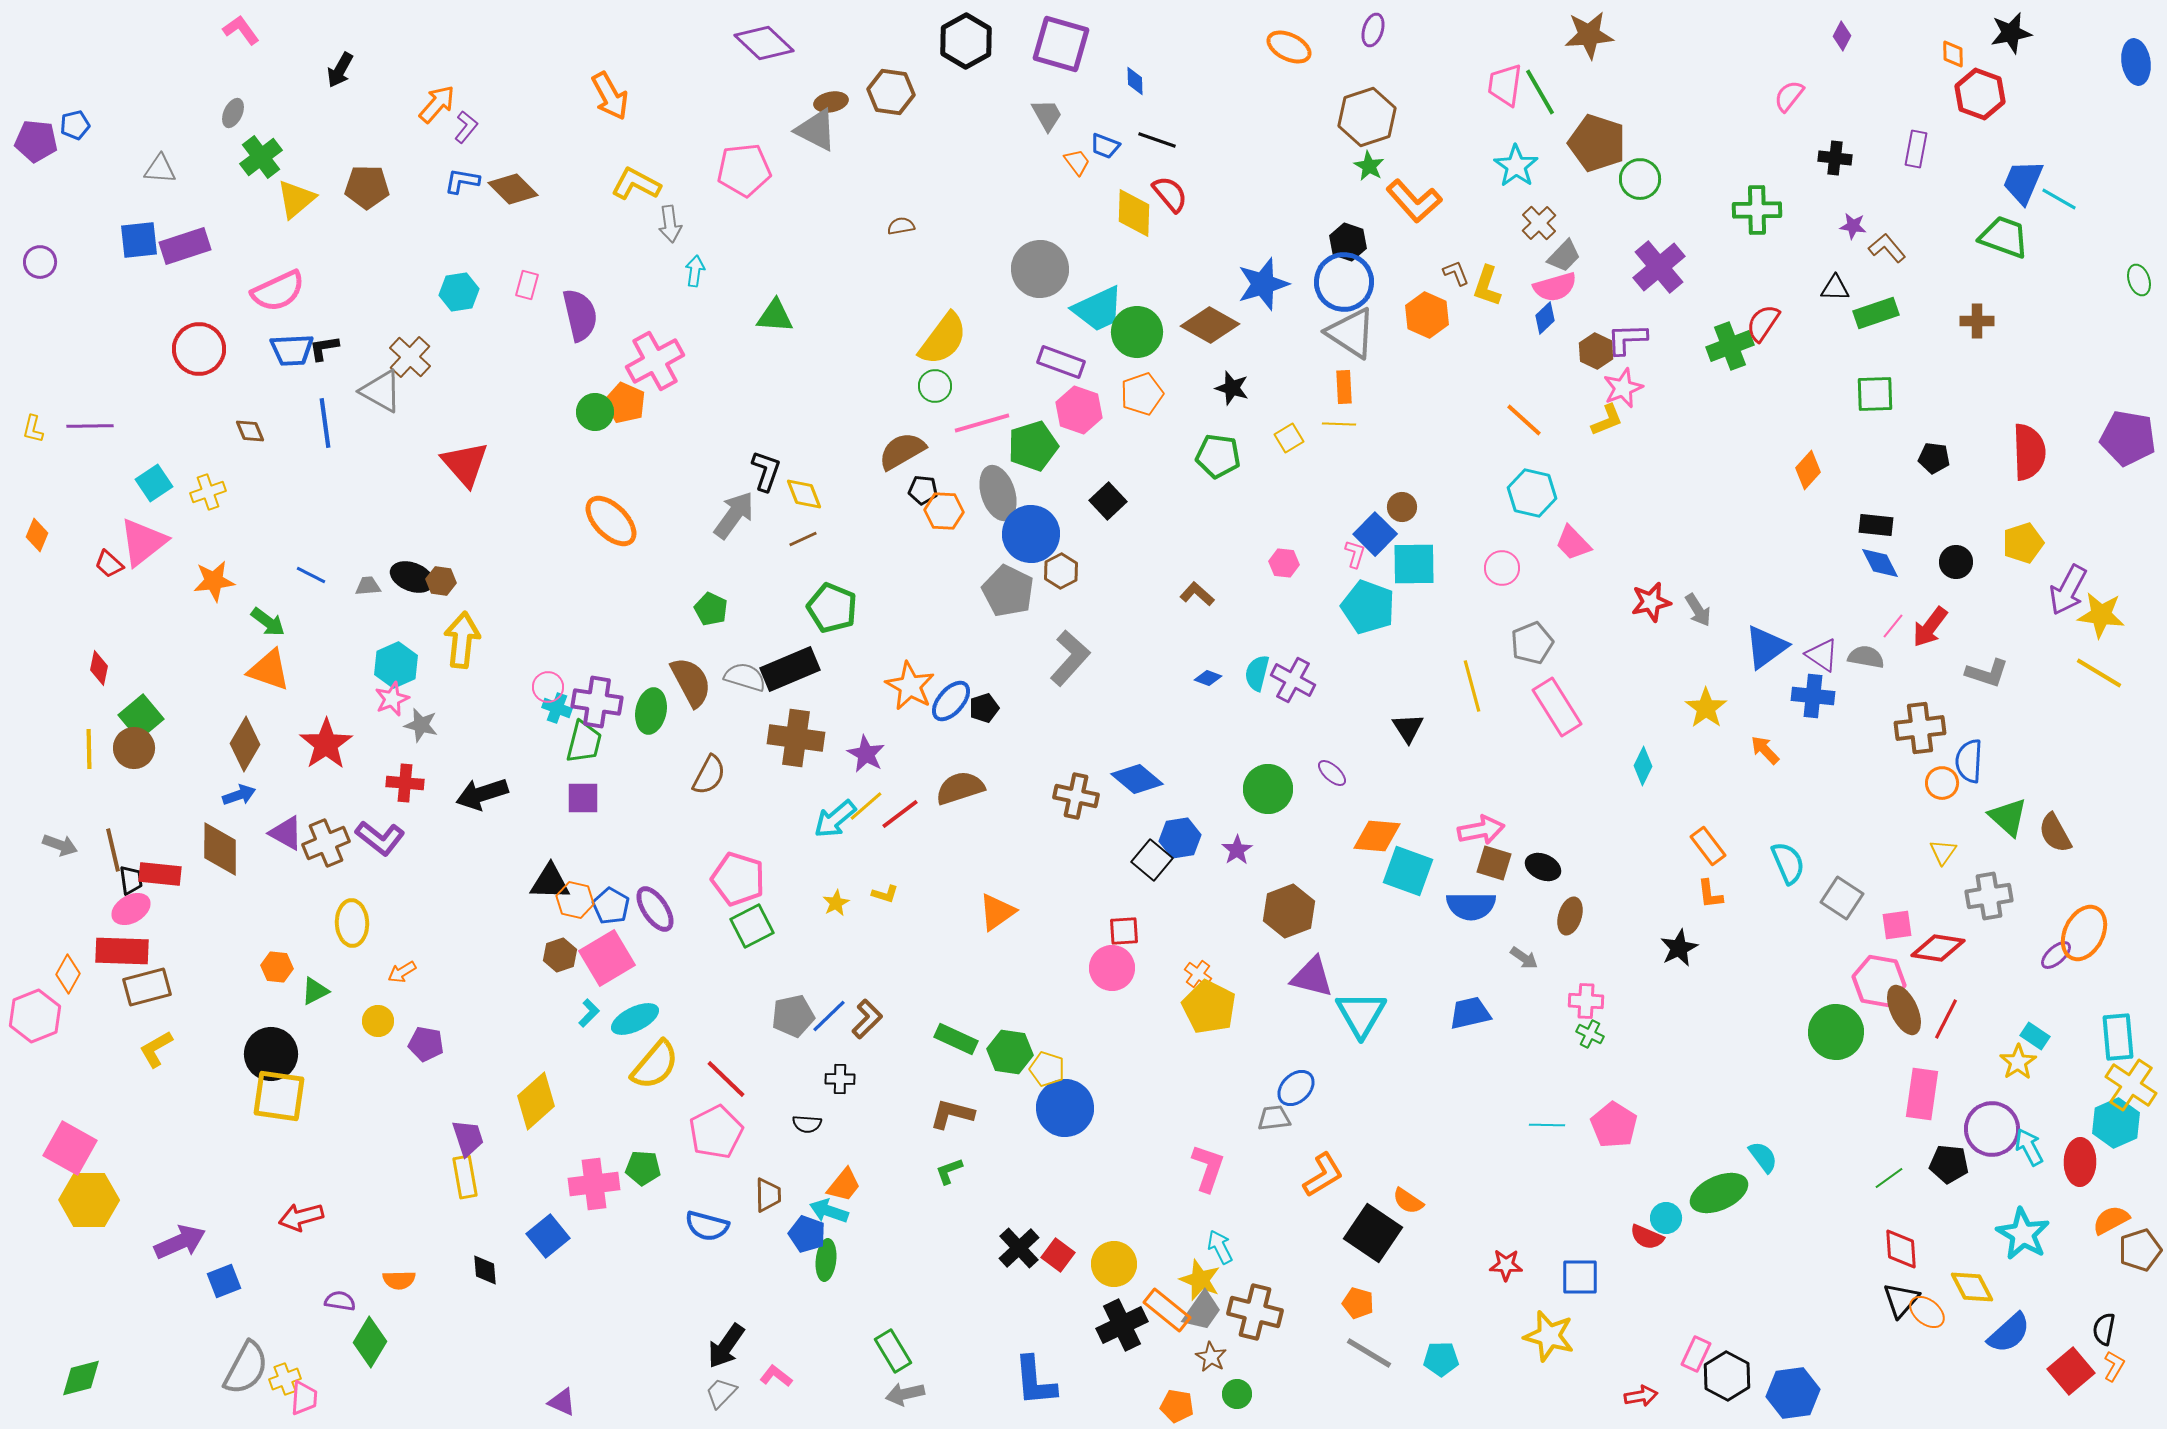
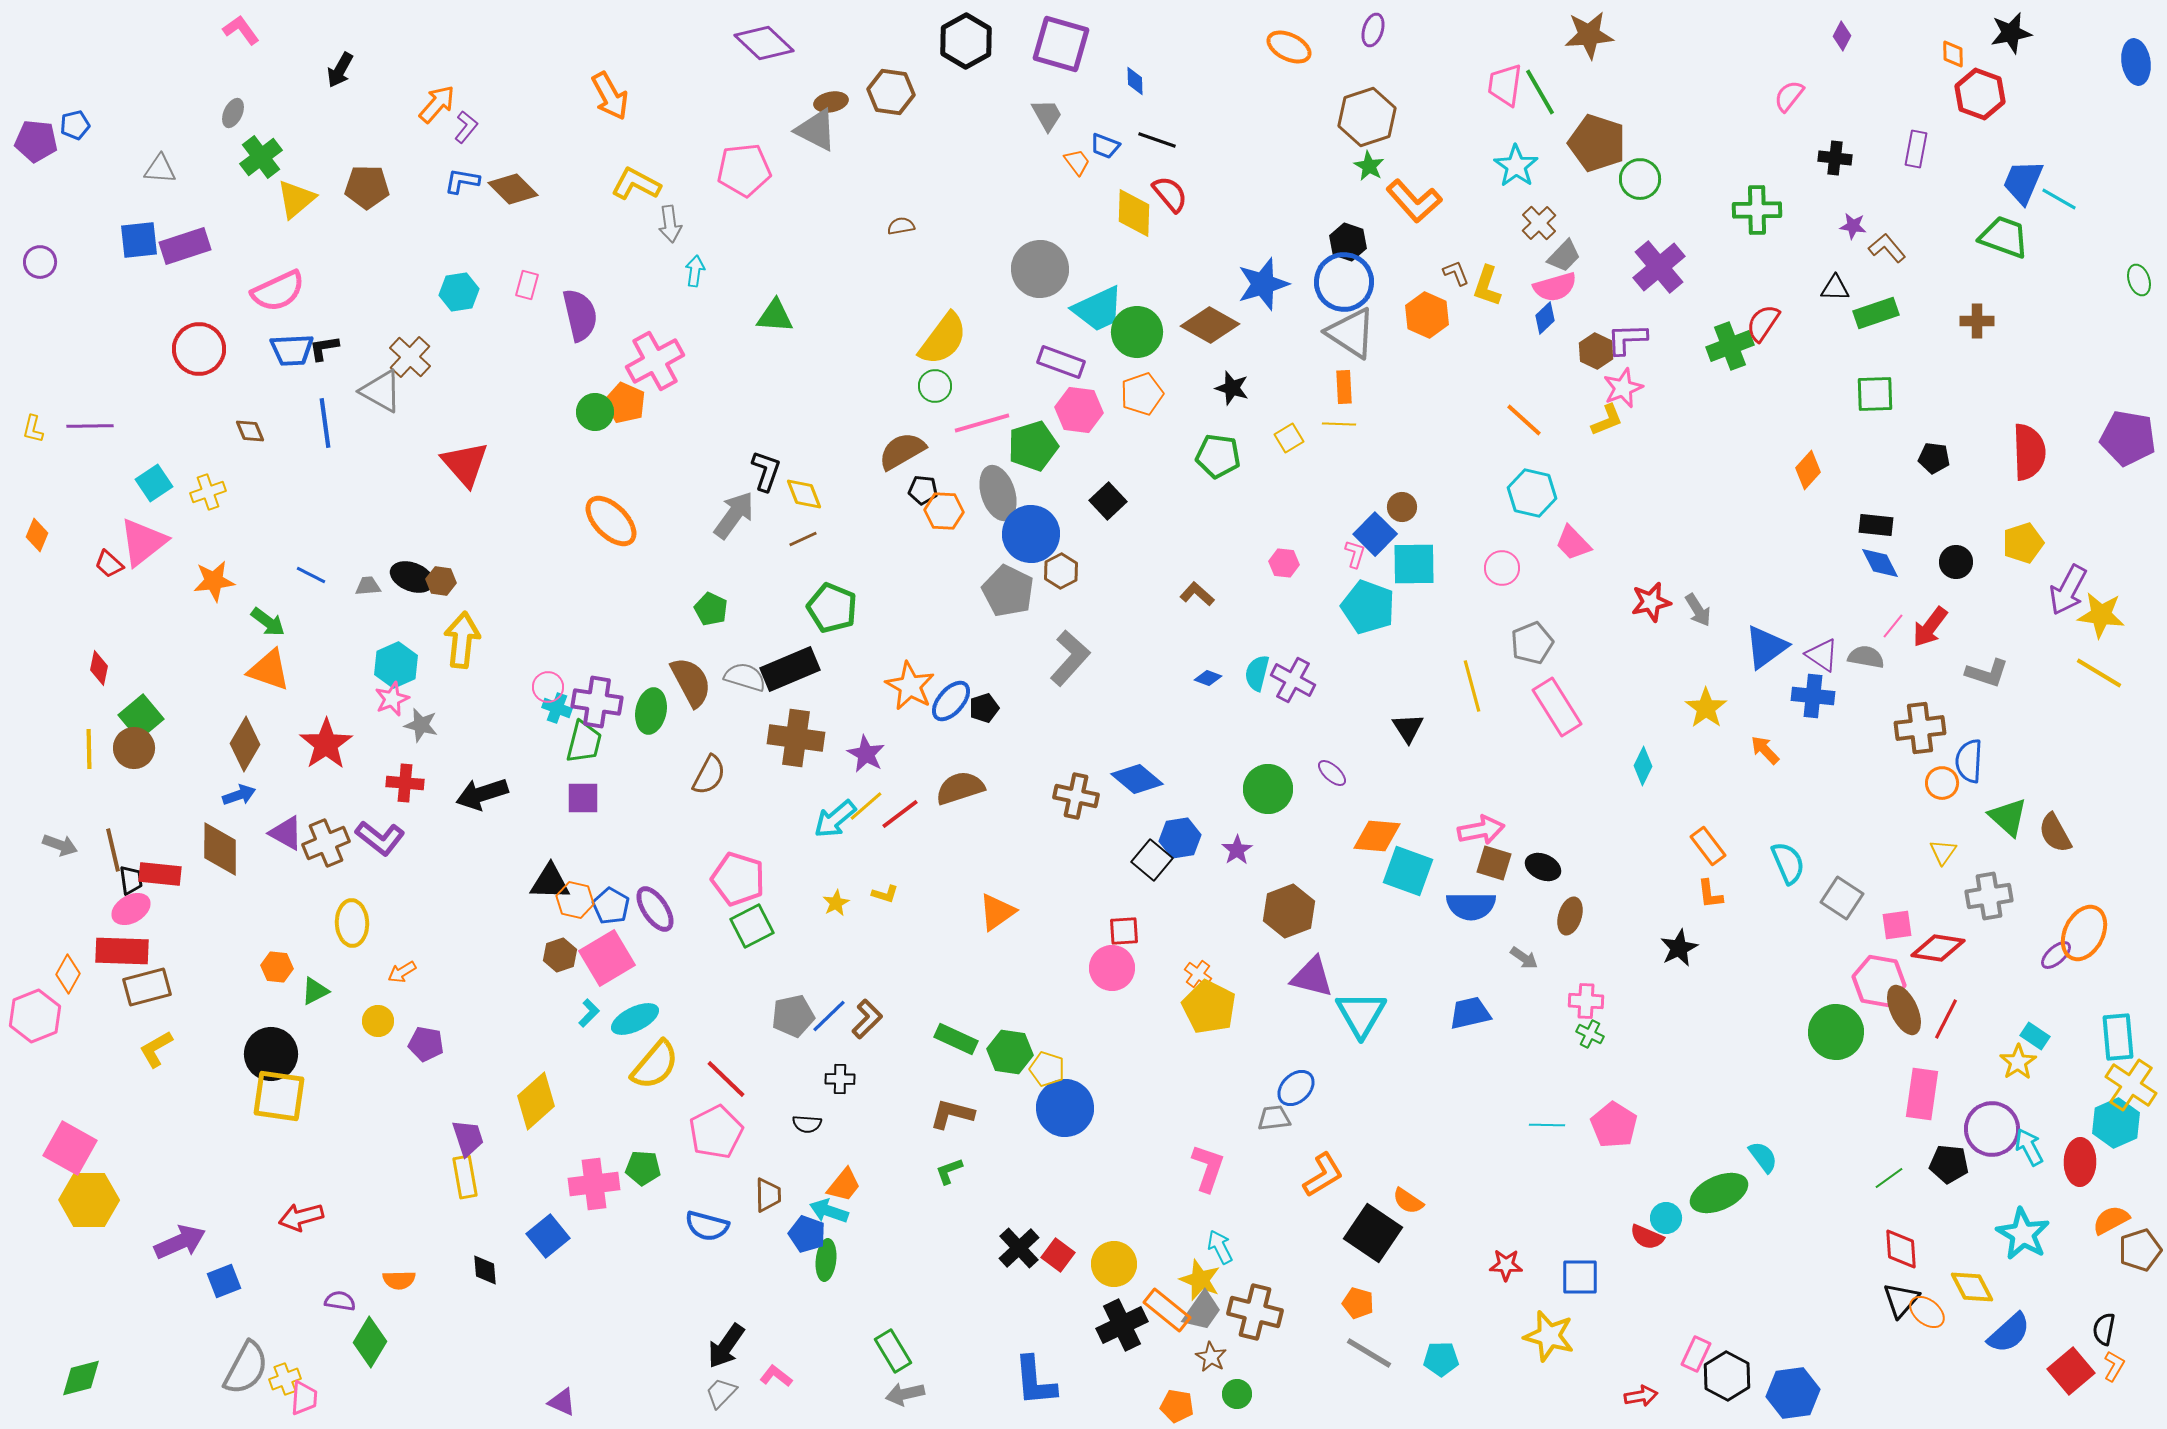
pink hexagon at (1079, 410): rotated 12 degrees counterclockwise
